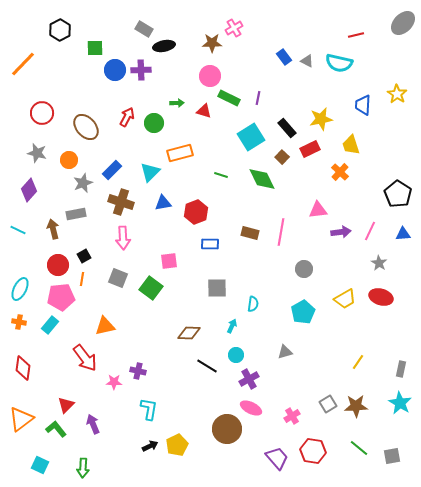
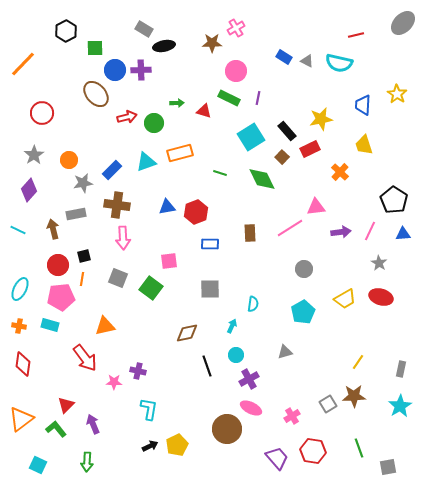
pink cross at (234, 28): moved 2 px right
black hexagon at (60, 30): moved 6 px right, 1 px down
blue rectangle at (284, 57): rotated 21 degrees counterclockwise
pink circle at (210, 76): moved 26 px right, 5 px up
red arrow at (127, 117): rotated 48 degrees clockwise
brown ellipse at (86, 127): moved 10 px right, 33 px up
black rectangle at (287, 128): moved 3 px down
yellow trapezoid at (351, 145): moved 13 px right
gray star at (37, 153): moved 3 px left, 2 px down; rotated 24 degrees clockwise
cyan triangle at (150, 172): moved 4 px left, 10 px up; rotated 25 degrees clockwise
green line at (221, 175): moved 1 px left, 2 px up
gray star at (83, 183): rotated 12 degrees clockwise
black pentagon at (398, 194): moved 4 px left, 6 px down
brown cross at (121, 202): moved 4 px left, 3 px down; rotated 10 degrees counterclockwise
blue triangle at (163, 203): moved 4 px right, 4 px down
pink triangle at (318, 210): moved 2 px left, 3 px up
pink line at (281, 232): moved 9 px right, 4 px up; rotated 48 degrees clockwise
brown rectangle at (250, 233): rotated 72 degrees clockwise
black square at (84, 256): rotated 16 degrees clockwise
gray square at (217, 288): moved 7 px left, 1 px down
orange cross at (19, 322): moved 4 px down
cyan rectangle at (50, 325): rotated 66 degrees clockwise
brown diamond at (189, 333): moved 2 px left; rotated 15 degrees counterclockwise
black line at (207, 366): rotated 40 degrees clockwise
red diamond at (23, 368): moved 4 px up
cyan star at (400, 403): moved 3 px down; rotated 10 degrees clockwise
brown star at (356, 406): moved 2 px left, 10 px up
green line at (359, 448): rotated 30 degrees clockwise
gray square at (392, 456): moved 4 px left, 11 px down
cyan square at (40, 465): moved 2 px left
green arrow at (83, 468): moved 4 px right, 6 px up
